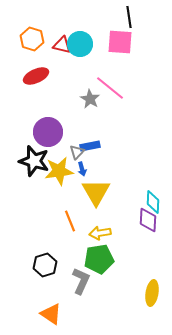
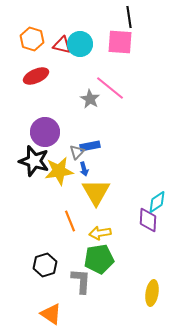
purple circle: moved 3 px left
blue arrow: moved 2 px right
cyan diamond: moved 4 px right; rotated 55 degrees clockwise
gray L-shape: rotated 20 degrees counterclockwise
